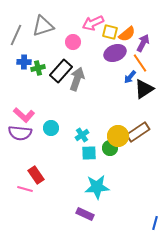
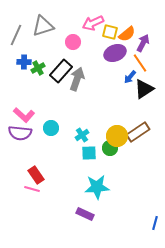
green cross: rotated 16 degrees counterclockwise
yellow circle: moved 1 px left
pink line: moved 7 px right
